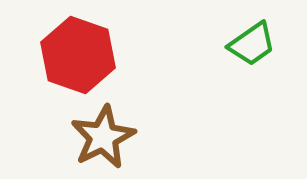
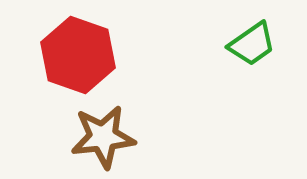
brown star: rotated 20 degrees clockwise
